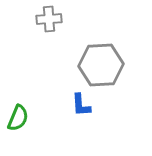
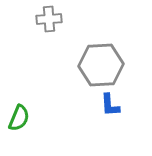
blue L-shape: moved 29 px right
green semicircle: moved 1 px right
